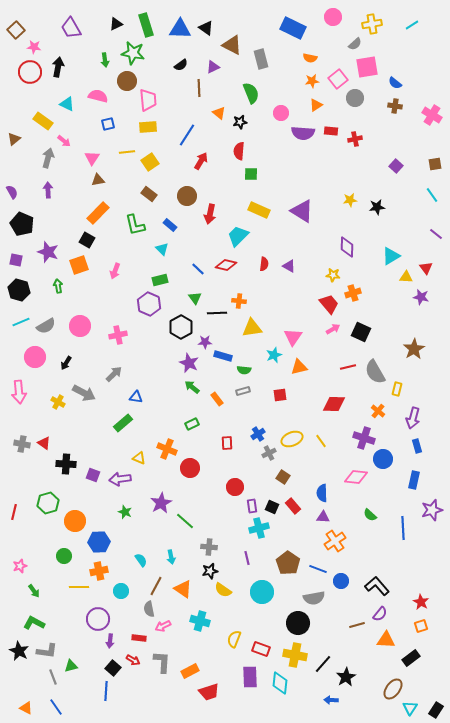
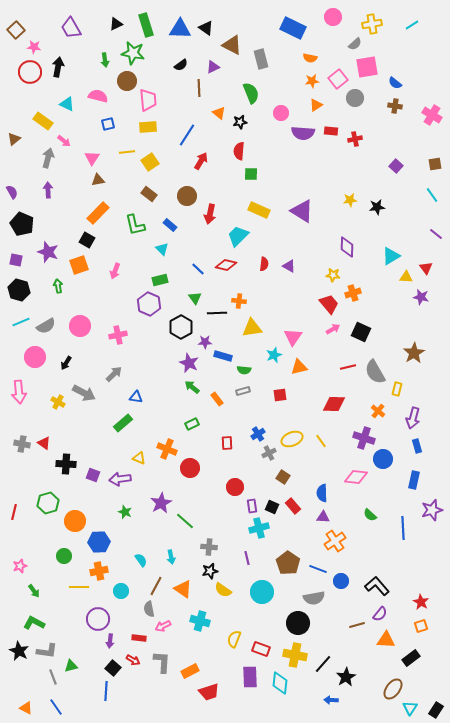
brown star at (414, 349): moved 4 px down
